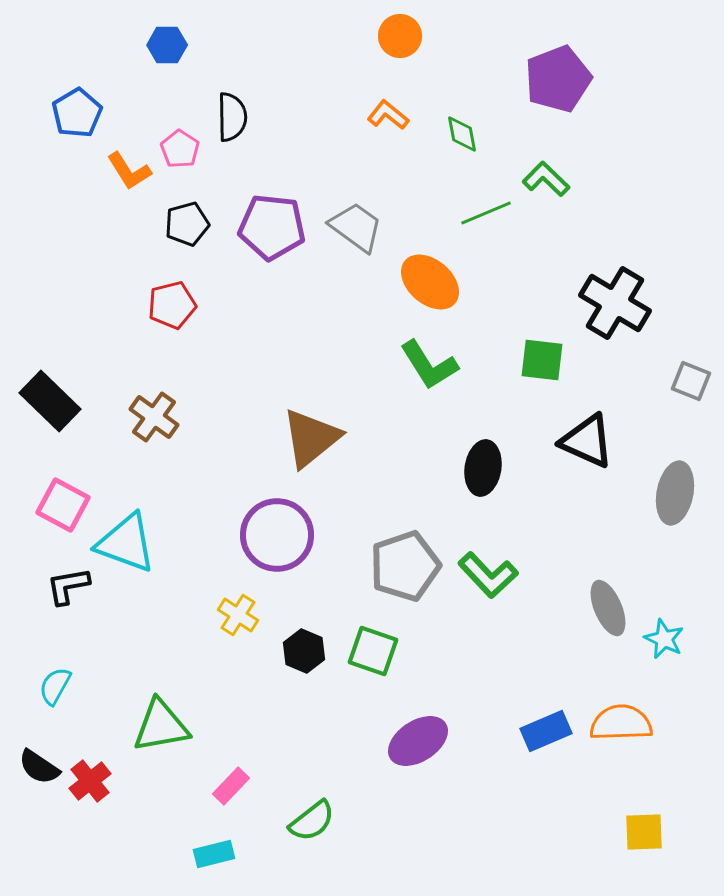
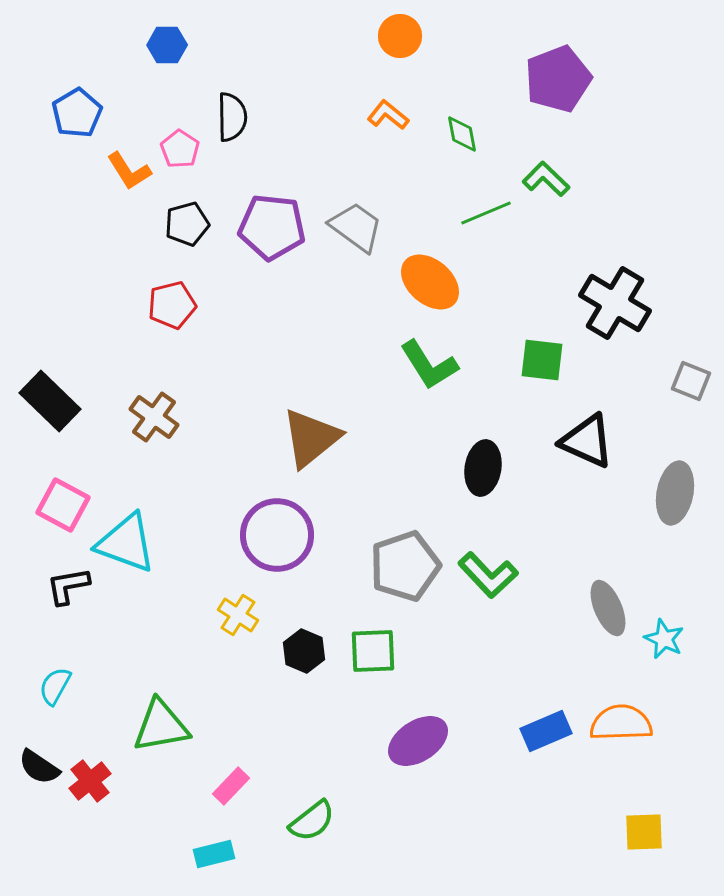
green square at (373, 651): rotated 21 degrees counterclockwise
